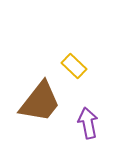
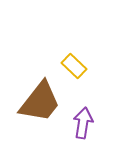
purple arrow: moved 5 px left; rotated 20 degrees clockwise
